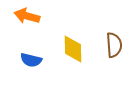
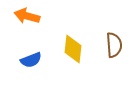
yellow diamond: rotated 8 degrees clockwise
blue semicircle: rotated 35 degrees counterclockwise
